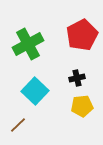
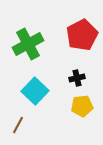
brown line: rotated 18 degrees counterclockwise
